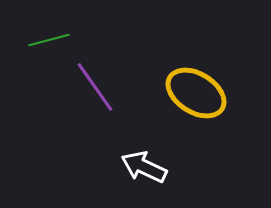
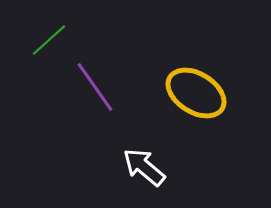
green line: rotated 27 degrees counterclockwise
white arrow: rotated 15 degrees clockwise
